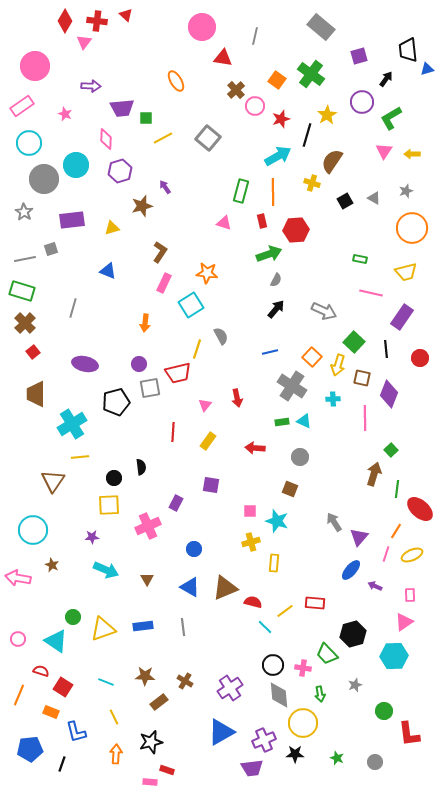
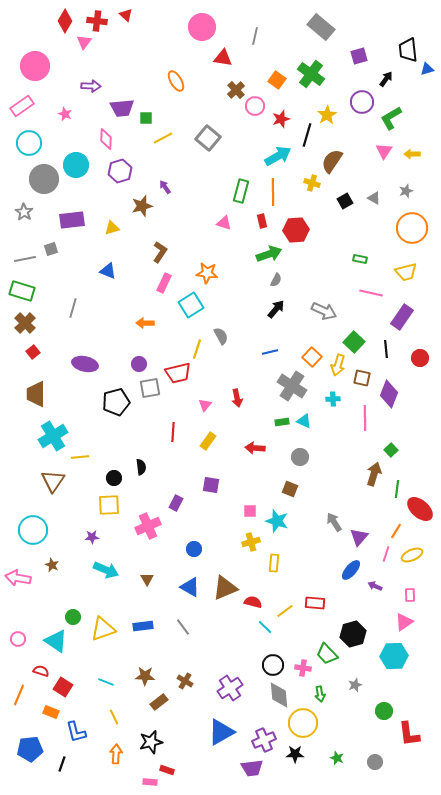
orange arrow at (145, 323): rotated 84 degrees clockwise
cyan cross at (72, 424): moved 19 px left, 12 px down
gray line at (183, 627): rotated 30 degrees counterclockwise
